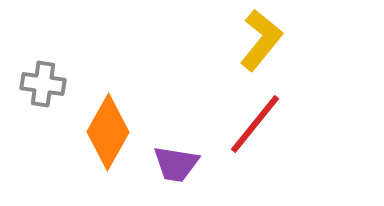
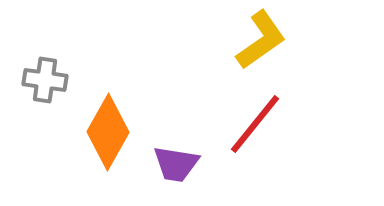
yellow L-shape: rotated 16 degrees clockwise
gray cross: moved 2 px right, 4 px up
